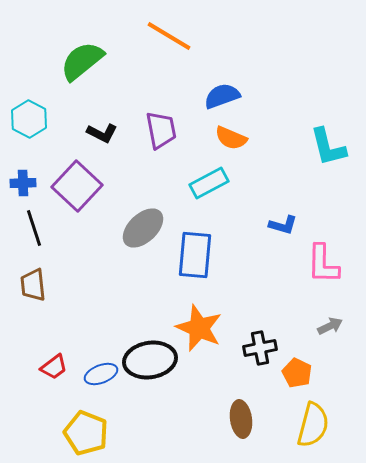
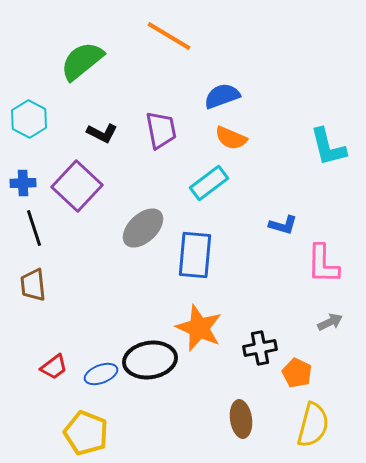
cyan rectangle: rotated 9 degrees counterclockwise
gray arrow: moved 4 px up
